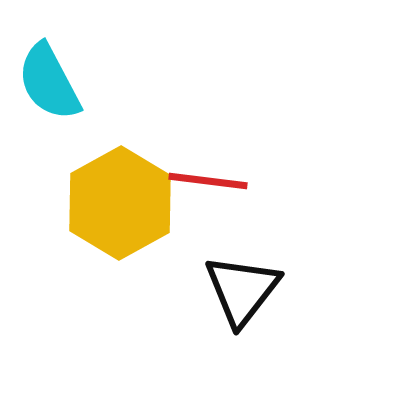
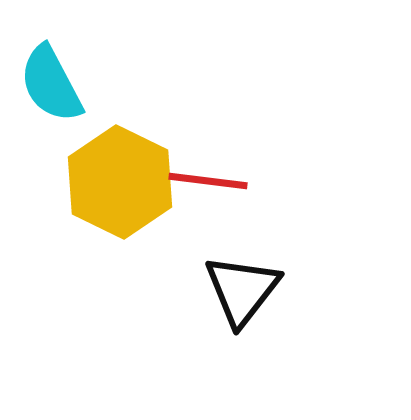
cyan semicircle: moved 2 px right, 2 px down
yellow hexagon: moved 21 px up; rotated 5 degrees counterclockwise
